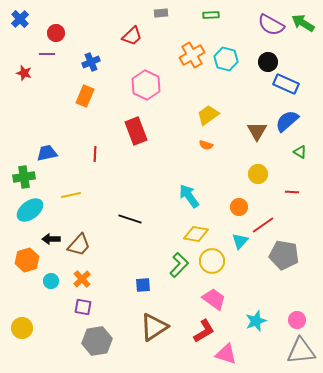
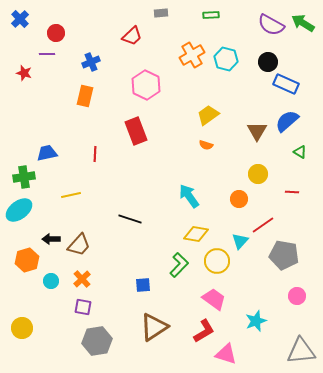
orange rectangle at (85, 96): rotated 10 degrees counterclockwise
orange circle at (239, 207): moved 8 px up
cyan ellipse at (30, 210): moved 11 px left
yellow circle at (212, 261): moved 5 px right
pink circle at (297, 320): moved 24 px up
